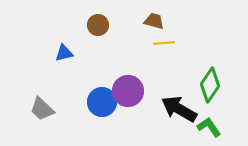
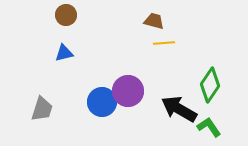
brown circle: moved 32 px left, 10 px up
gray trapezoid: rotated 116 degrees counterclockwise
